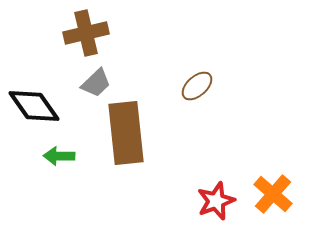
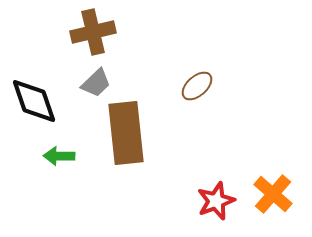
brown cross: moved 7 px right, 1 px up
black diamond: moved 5 px up; rotated 16 degrees clockwise
